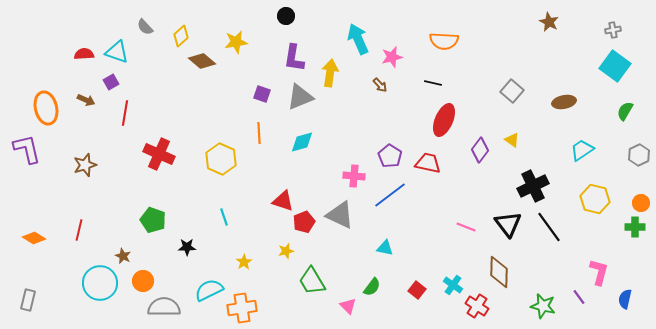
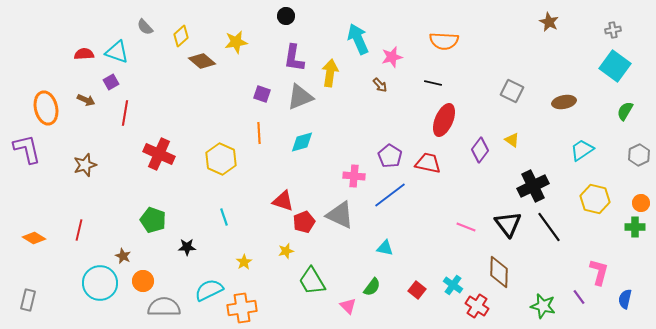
gray square at (512, 91): rotated 15 degrees counterclockwise
